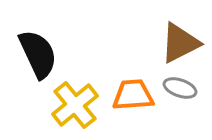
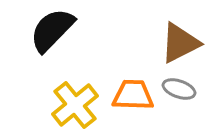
black semicircle: moved 14 px right, 24 px up; rotated 111 degrees counterclockwise
gray ellipse: moved 1 px left, 1 px down
orange trapezoid: rotated 6 degrees clockwise
